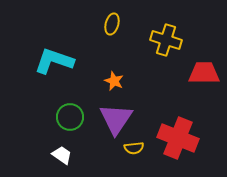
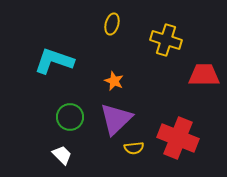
red trapezoid: moved 2 px down
purple triangle: rotated 12 degrees clockwise
white trapezoid: rotated 10 degrees clockwise
